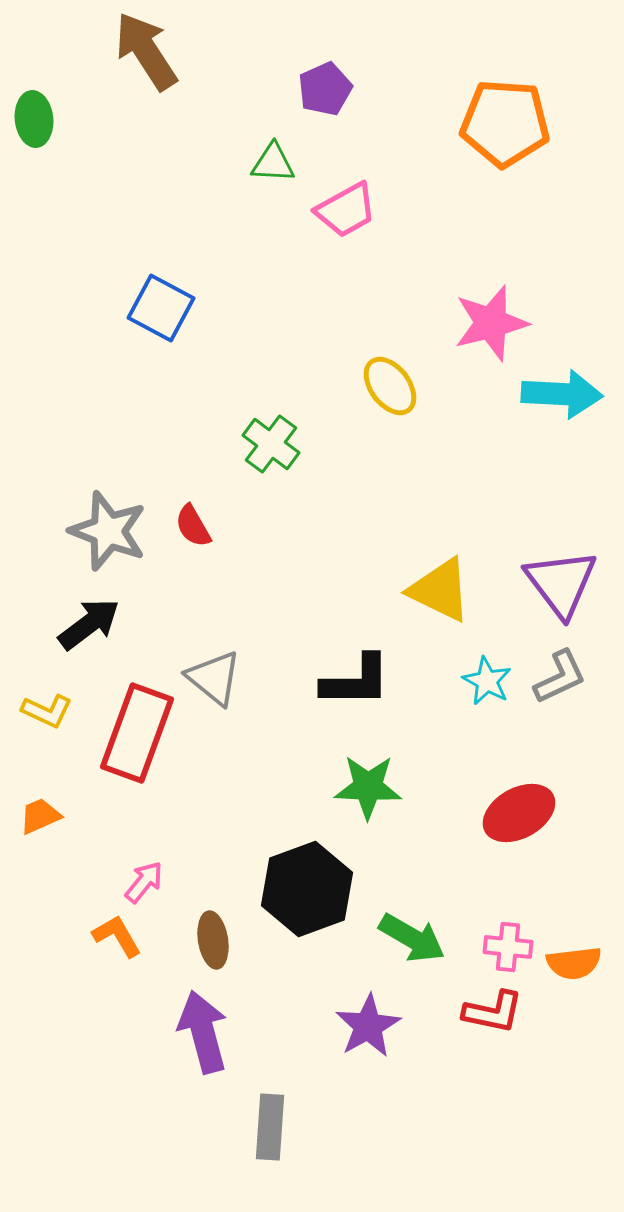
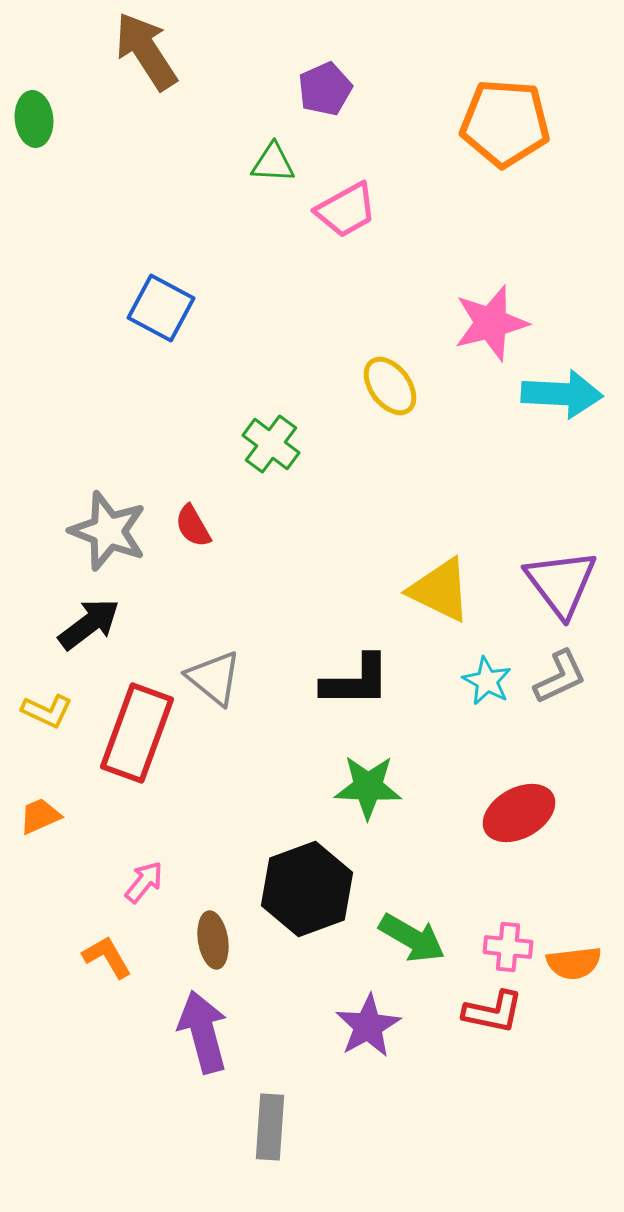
orange L-shape: moved 10 px left, 21 px down
